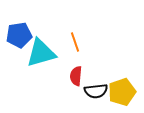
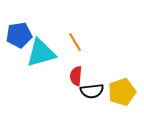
orange line: rotated 12 degrees counterclockwise
black semicircle: moved 4 px left
